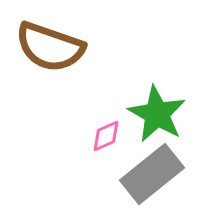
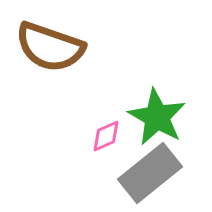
green star: moved 3 px down
gray rectangle: moved 2 px left, 1 px up
